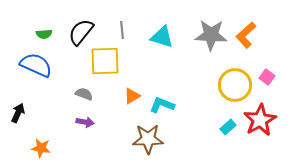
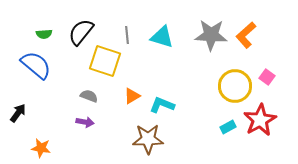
gray line: moved 5 px right, 5 px down
yellow square: rotated 20 degrees clockwise
blue semicircle: rotated 16 degrees clockwise
yellow circle: moved 1 px down
gray semicircle: moved 5 px right, 2 px down
black arrow: rotated 12 degrees clockwise
cyan rectangle: rotated 14 degrees clockwise
